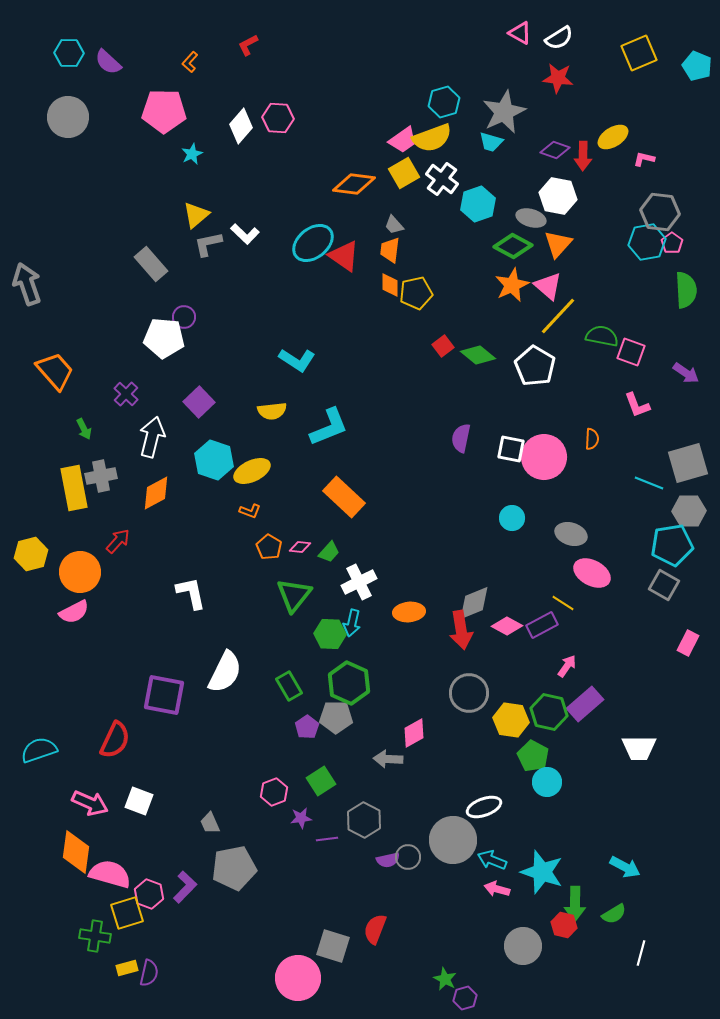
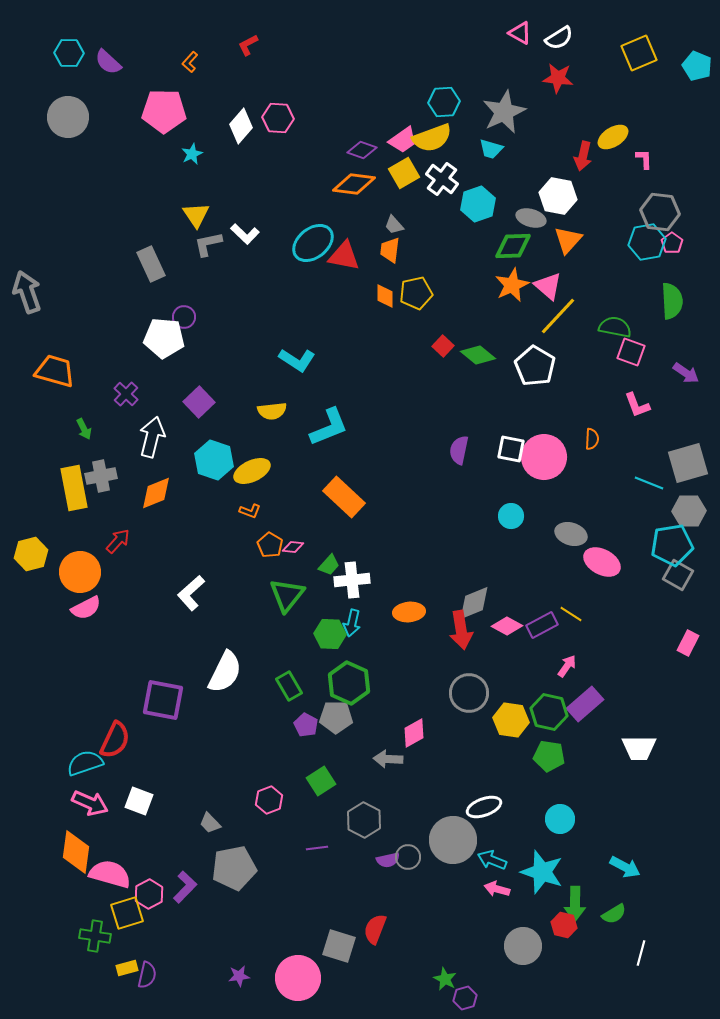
cyan hexagon at (444, 102): rotated 12 degrees clockwise
cyan trapezoid at (491, 142): moved 7 px down
purple diamond at (555, 150): moved 193 px left
red arrow at (583, 156): rotated 12 degrees clockwise
pink L-shape at (644, 159): rotated 75 degrees clockwise
yellow triangle at (196, 215): rotated 24 degrees counterclockwise
orange triangle at (558, 244): moved 10 px right, 4 px up
green diamond at (513, 246): rotated 30 degrees counterclockwise
red triangle at (344, 256): rotated 24 degrees counterclockwise
gray rectangle at (151, 264): rotated 16 degrees clockwise
gray arrow at (27, 284): moved 8 px down
orange diamond at (390, 285): moved 5 px left, 11 px down
green semicircle at (686, 290): moved 14 px left, 11 px down
green semicircle at (602, 336): moved 13 px right, 9 px up
red square at (443, 346): rotated 10 degrees counterclockwise
orange trapezoid at (55, 371): rotated 33 degrees counterclockwise
purple semicircle at (461, 438): moved 2 px left, 12 px down
orange diamond at (156, 493): rotated 6 degrees clockwise
cyan circle at (512, 518): moved 1 px left, 2 px up
orange pentagon at (269, 547): moved 1 px right, 2 px up
pink diamond at (300, 547): moved 7 px left
green trapezoid at (329, 552): moved 13 px down
pink ellipse at (592, 573): moved 10 px right, 11 px up
white cross at (359, 582): moved 7 px left, 2 px up; rotated 20 degrees clockwise
gray square at (664, 585): moved 14 px right, 10 px up
white L-shape at (191, 593): rotated 120 degrees counterclockwise
green triangle at (294, 595): moved 7 px left
yellow line at (563, 603): moved 8 px right, 11 px down
pink semicircle at (74, 612): moved 12 px right, 4 px up
purple square at (164, 695): moved 1 px left, 5 px down
purple pentagon at (307, 727): moved 1 px left, 2 px up; rotated 10 degrees counterclockwise
cyan semicircle at (39, 750): moved 46 px right, 13 px down
green pentagon at (533, 756): moved 16 px right; rotated 20 degrees counterclockwise
cyan circle at (547, 782): moved 13 px right, 37 px down
pink hexagon at (274, 792): moved 5 px left, 8 px down
purple star at (301, 818): moved 62 px left, 158 px down
gray trapezoid at (210, 823): rotated 20 degrees counterclockwise
purple line at (327, 839): moved 10 px left, 9 px down
pink hexagon at (149, 894): rotated 12 degrees clockwise
gray square at (333, 946): moved 6 px right
purple semicircle at (149, 973): moved 2 px left, 2 px down
